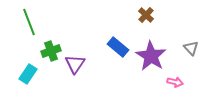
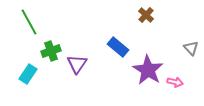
green line: rotated 8 degrees counterclockwise
purple star: moved 3 px left, 14 px down
purple triangle: moved 2 px right
